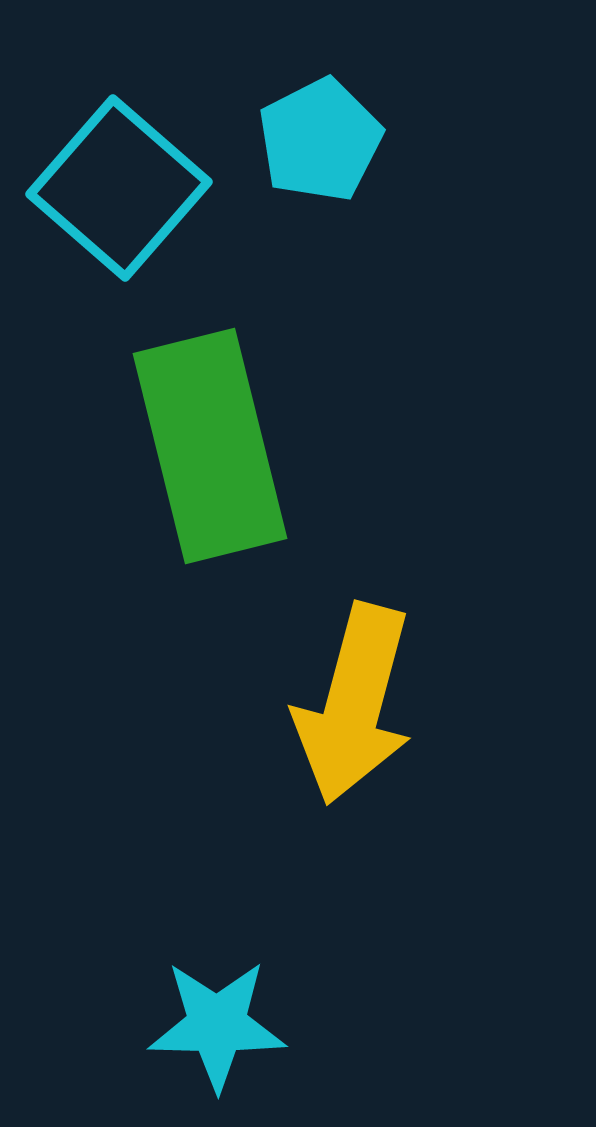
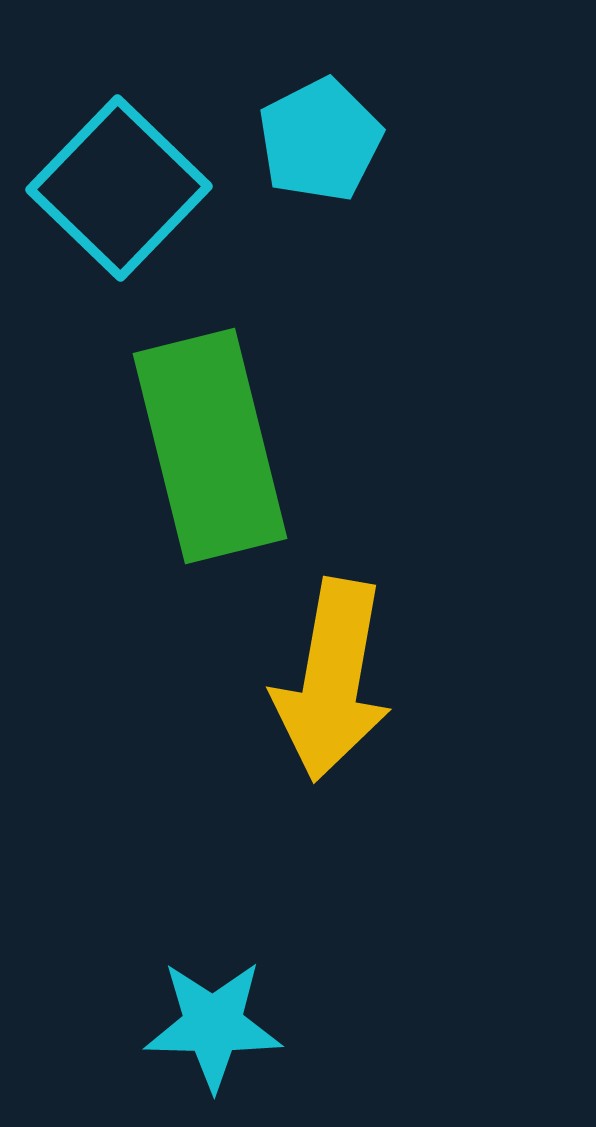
cyan square: rotated 3 degrees clockwise
yellow arrow: moved 22 px left, 24 px up; rotated 5 degrees counterclockwise
cyan star: moved 4 px left
